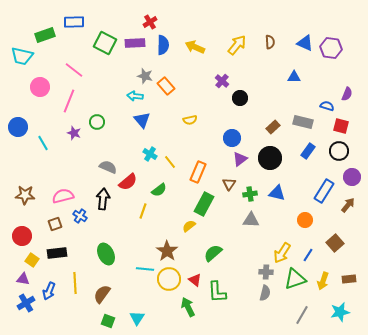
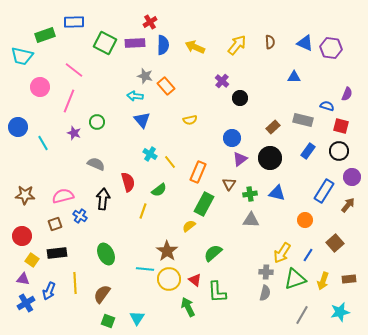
gray rectangle at (303, 122): moved 2 px up
gray semicircle at (108, 167): moved 12 px left, 3 px up
red semicircle at (128, 182): rotated 66 degrees counterclockwise
